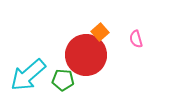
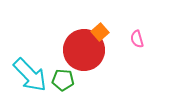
pink semicircle: moved 1 px right
red circle: moved 2 px left, 5 px up
cyan arrow: moved 2 px right; rotated 93 degrees counterclockwise
